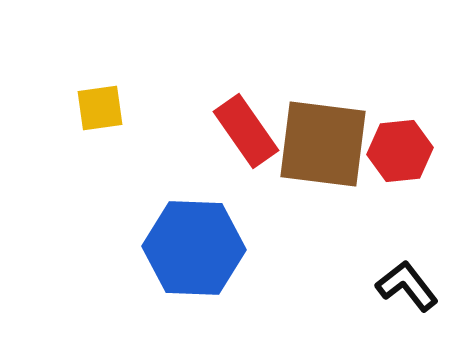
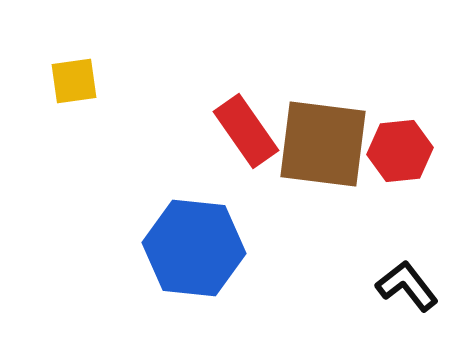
yellow square: moved 26 px left, 27 px up
blue hexagon: rotated 4 degrees clockwise
